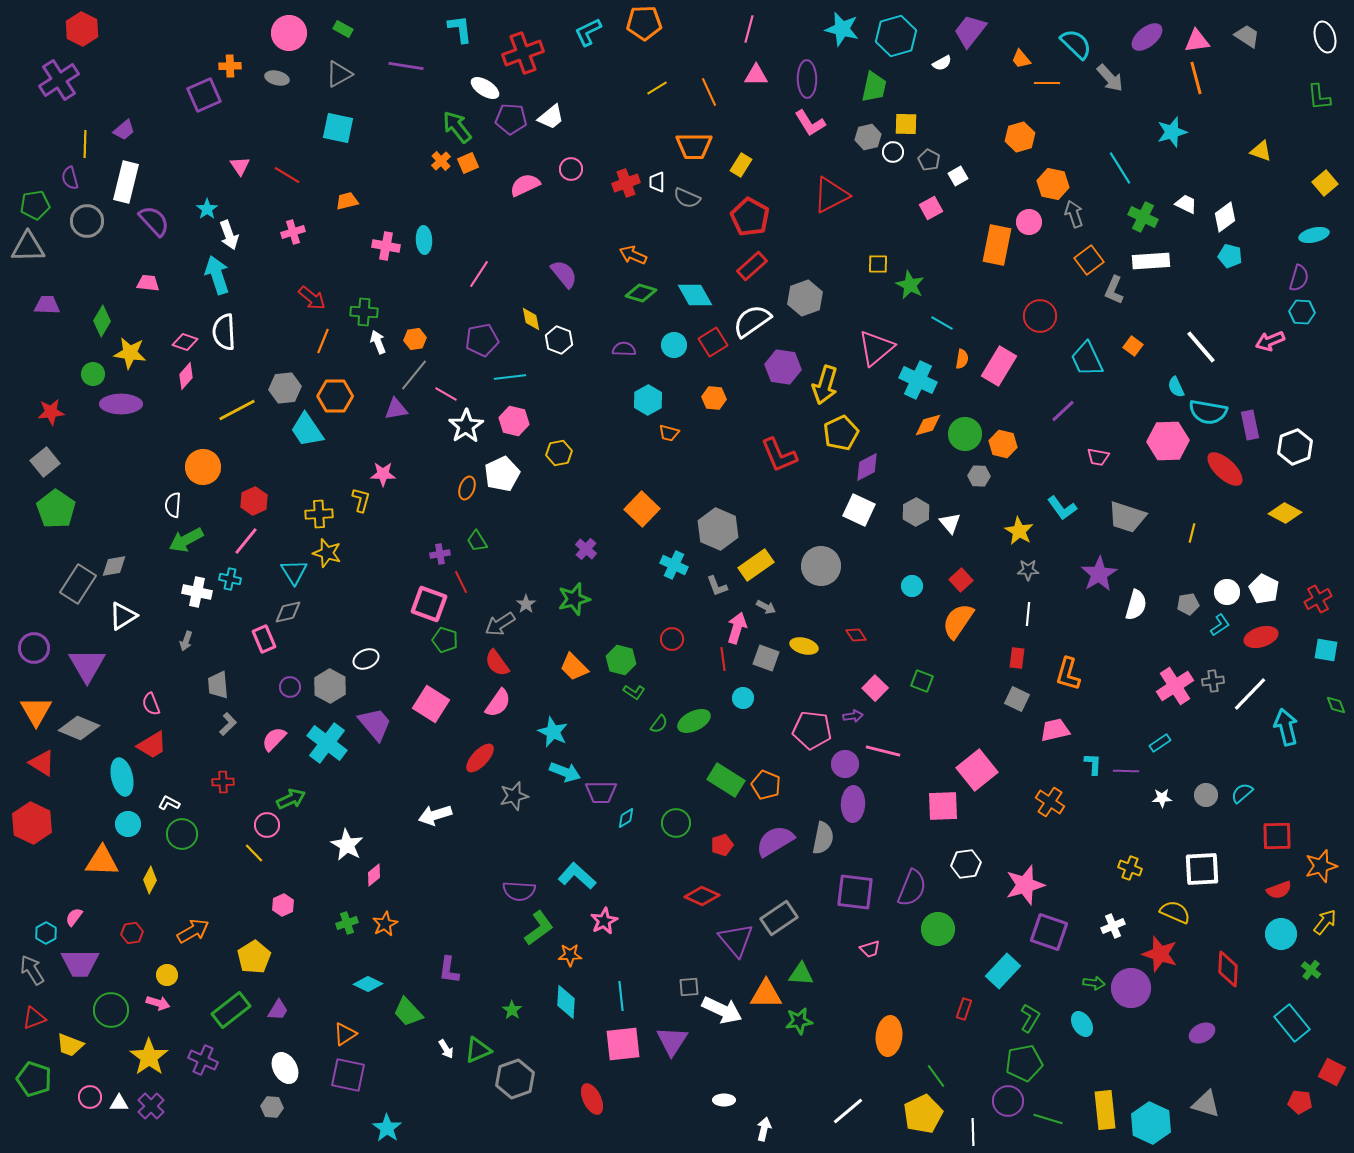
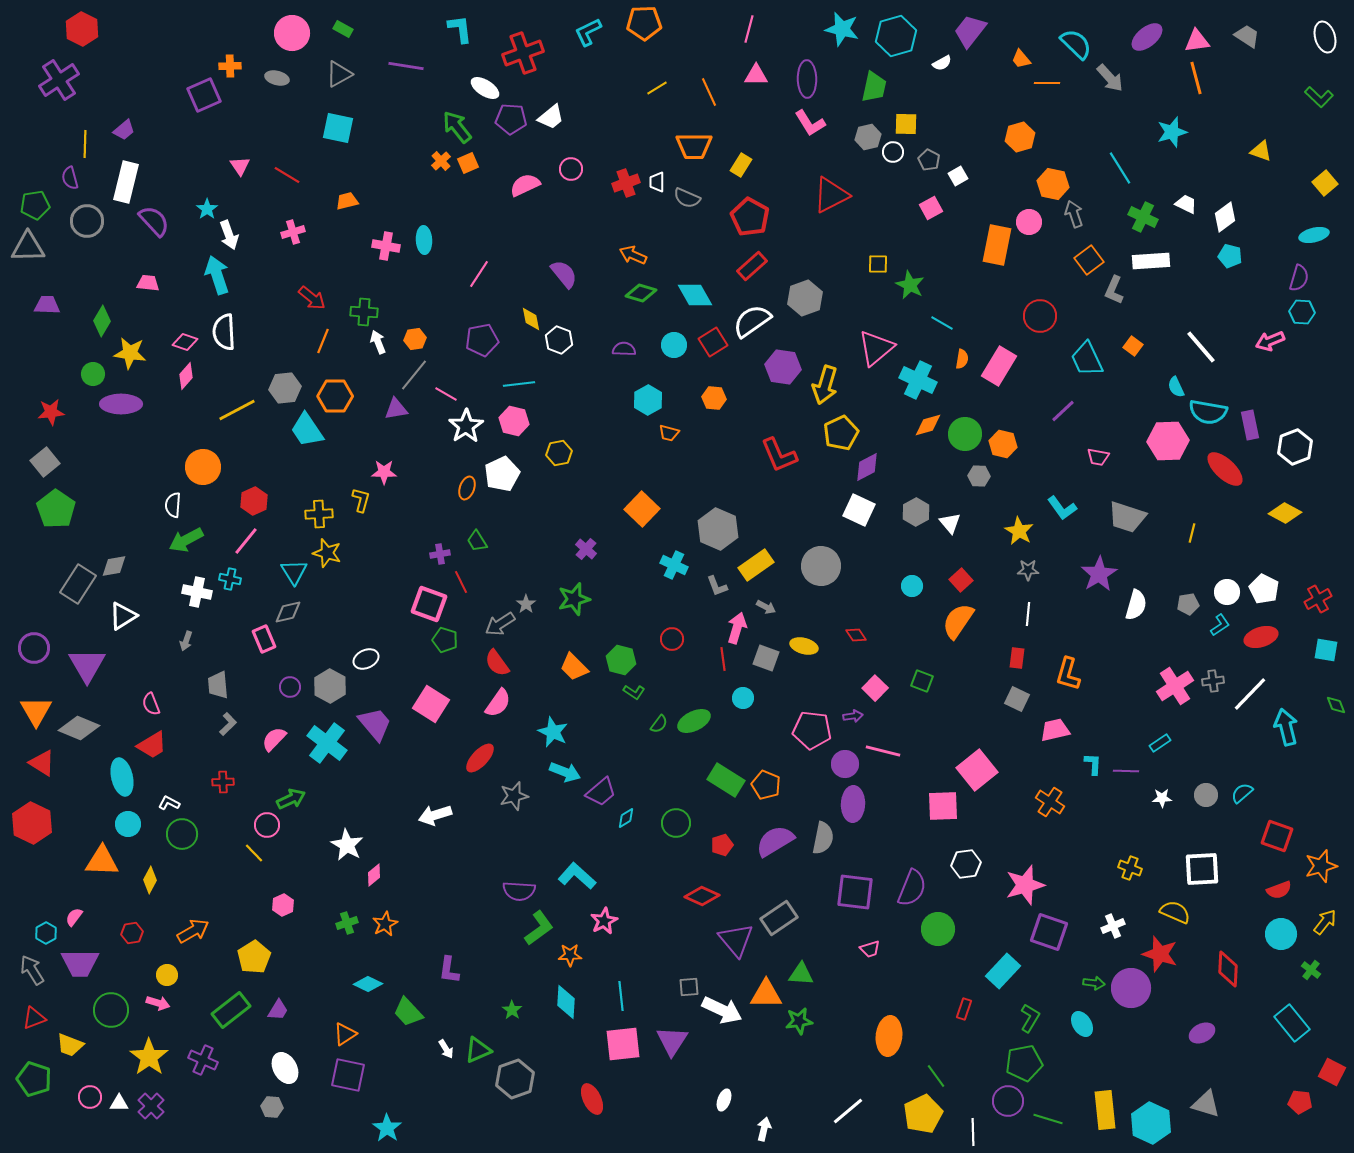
pink circle at (289, 33): moved 3 px right
green L-shape at (1319, 97): rotated 40 degrees counterclockwise
cyan line at (510, 377): moved 9 px right, 7 px down
pink star at (383, 474): moved 1 px right, 2 px up
purple trapezoid at (601, 792): rotated 40 degrees counterclockwise
red square at (1277, 836): rotated 20 degrees clockwise
white ellipse at (724, 1100): rotated 70 degrees counterclockwise
